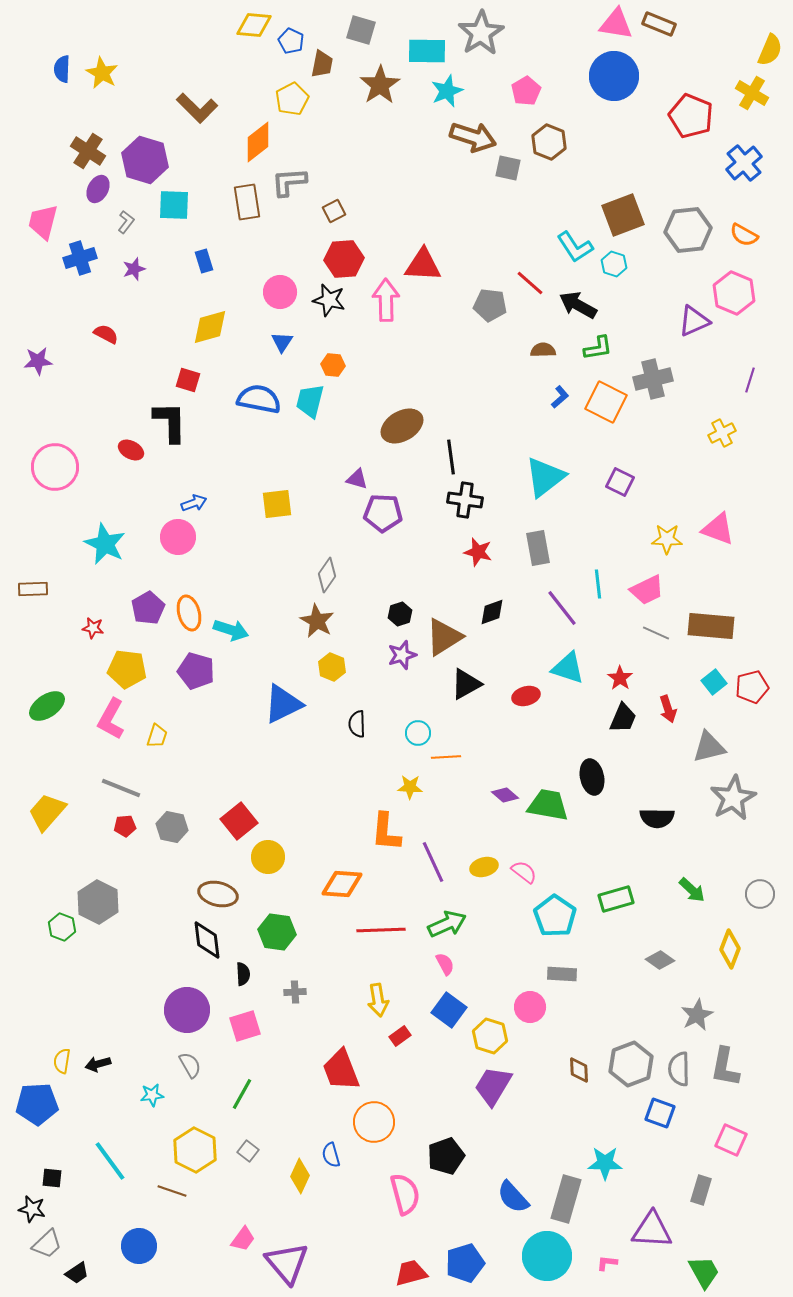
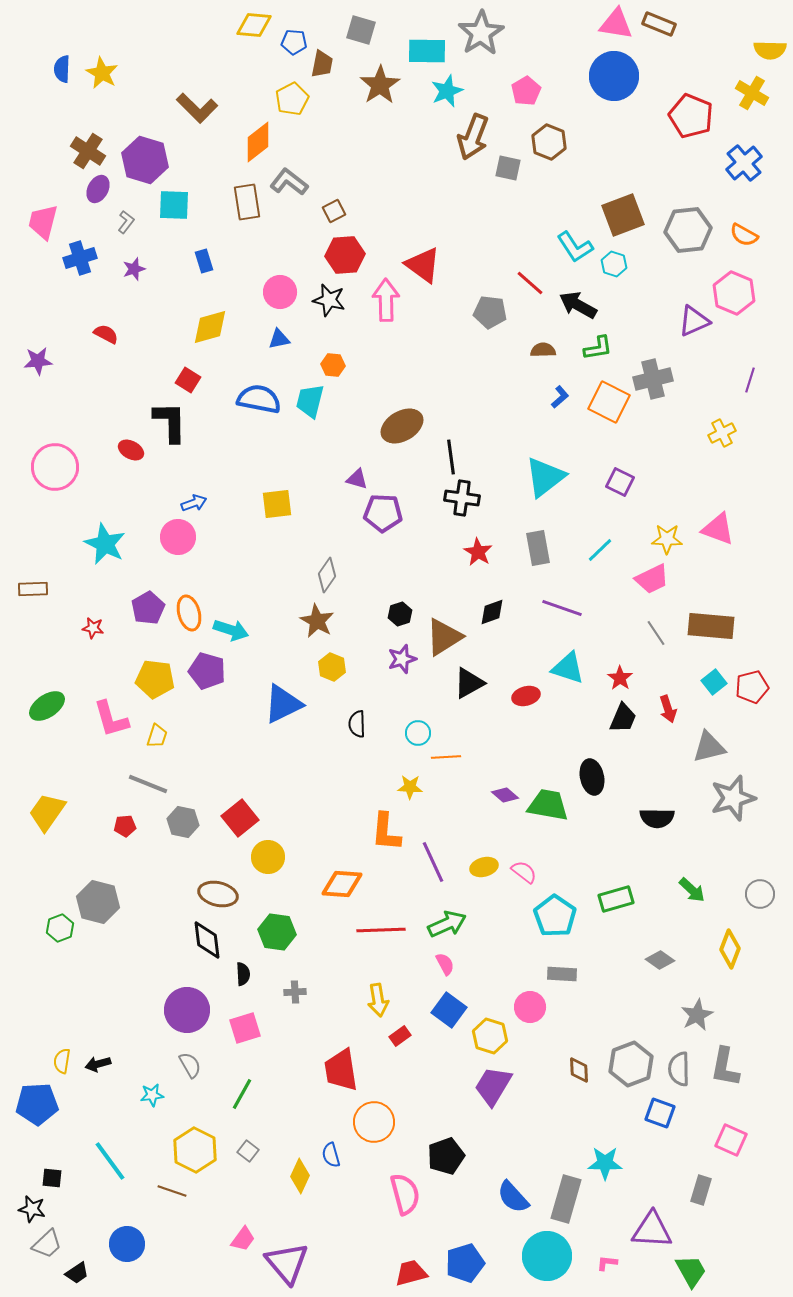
blue pentagon at (291, 41): moved 3 px right, 1 px down; rotated 20 degrees counterclockwise
yellow semicircle at (770, 50): rotated 68 degrees clockwise
brown arrow at (473, 137): rotated 93 degrees clockwise
gray L-shape at (289, 182): rotated 42 degrees clockwise
red hexagon at (344, 259): moved 1 px right, 4 px up
red triangle at (423, 265): rotated 33 degrees clockwise
gray pentagon at (490, 305): moved 7 px down
blue triangle at (282, 342): moved 3 px left, 3 px up; rotated 45 degrees clockwise
red square at (188, 380): rotated 15 degrees clockwise
orange square at (606, 402): moved 3 px right
black cross at (465, 500): moved 3 px left, 2 px up
red star at (478, 552): rotated 16 degrees clockwise
cyan line at (598, 584): moved 2 px right, 34 px up; rotated 52 degrees clockwise
pink trapezoid at (647, 590): moved 5 px right, 11 px up
purple line at (562, 608): rotated 33 degrees counterclockwise
gray line at (656, 633): rotated 32 degrees clockwise
purple star at (402, 655): moved 4 px down
yellow pentagon at (127, 669): moved 28 px right, 10 px down
purple pentagon at (196, 671): moved 11 px right
black triangle at (466, 684): moved 3 px right, 1 px up
pink L-shape at (111, 719): rotated 45 degrees counterclockwise
gray line at (121, 788): moved 27 px right, 4 px up
gray star at (733, 798): rotated 12 degrees clockwise
yellow trapezoid at (47, 812): rotated 6 degrees counterclockwise
red square at (239, 821): moved 1 px right, 3 px up
gray hexagon at (172, 827): moved 11 px right, 5 px up
gray hexagon at (98, 902): rotated 12 degrees counterclockwise
green hexagon at (62, 927): moved 2 px left, 1 px down; rotated 20 degrees clockwise
pink square at (245, 1026): moved 2 px down
red trapezoid at (341, 1070): rotated 12 degrees clockwise
blue circle at (139, 1246): moved 12 px left, 2 px up
green trapezoid at (704, 1272): moved 13 px left, 1 px up
